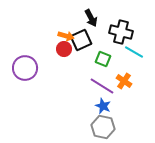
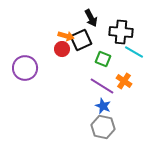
black cross: rotated 10 degrees counterclockwise
red circle: moved 2 px left
